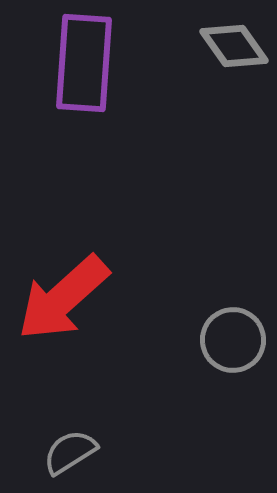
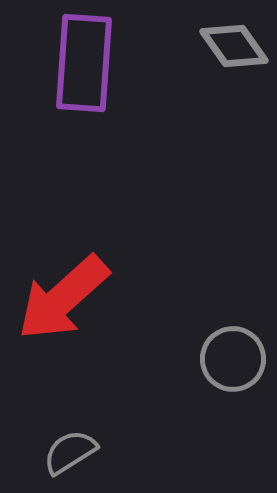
gray circle: moved 19 px down
